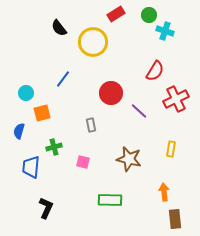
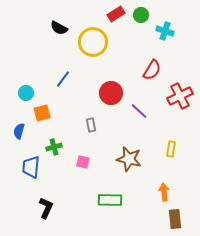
green circle: moved 8 px left
black semicircle: rotated 24 degrees counterclockwise
red semicircle: moved 3 px left, 1 px up
red cross: moved 4 px right, 3 px up
